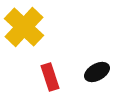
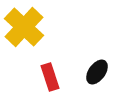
black ellipse: rotated 25 degrees counterclockwise
